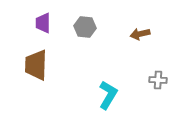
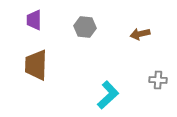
purple trapezoid: moved 9 px left, 3 px up
cyan L-shape: rotated 16 degrees clockwise
